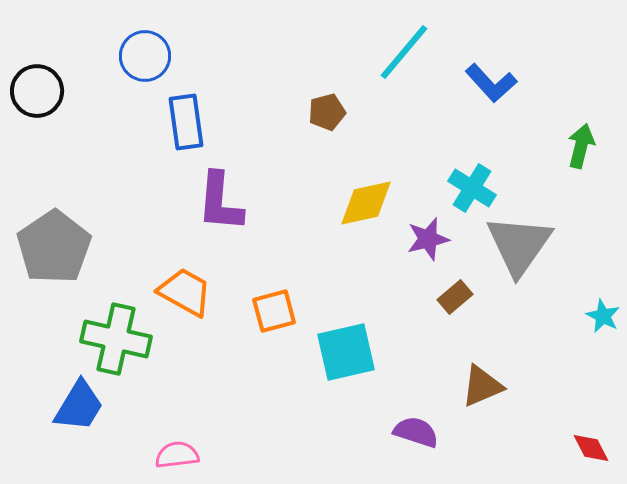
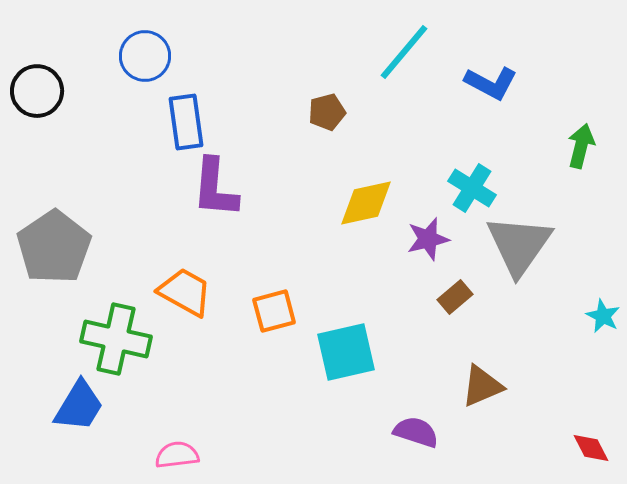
blue L-shape: rotated 20 degrees counterclockwise
purple L-shape: moved 5 px left, 14 px up
